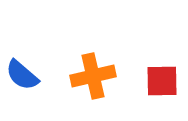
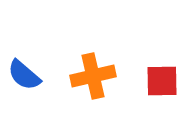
blue semicircle: moved 2 px right
